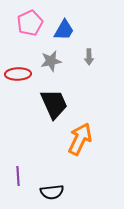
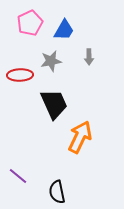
red ellipse: moved 2 px right, 1 px down
orange arrow: moved 2 px up
purple line: rotated 48 degrees counterclockwise
black semicircle: moved 5 px right; rotated 85 degrees clockwise
